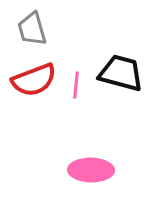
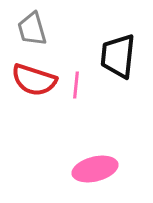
black trapezoid: moved 3 px left, 17 px up; rotated 99 degrees counterclockwise
red semicircle: rotated 39 degrees clockwise
pink ellipse: moved 4 px right, 1 px up; rotated 15 degrees counterclockwise
